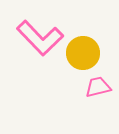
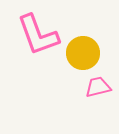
pink L-shape: moved 2 px left, 3 px up; rotated 24 degrees clockwise
